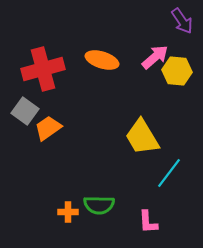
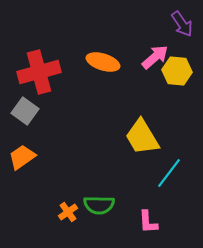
purple arrow: moved 3 px down
orange ellipse: moved 1 px right, 2 px down
red cross: moved 4 px left, 3 px down
orange trapezoid: moved 26 px left, 29 px down
orange cross: rotated 36 degrees counterclockwise
